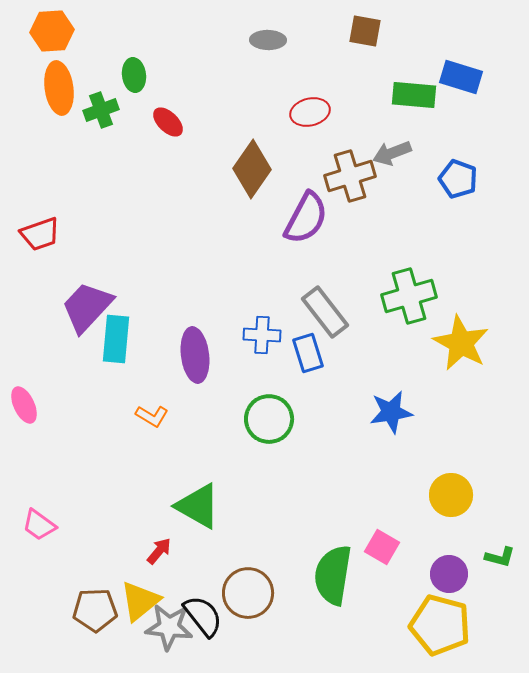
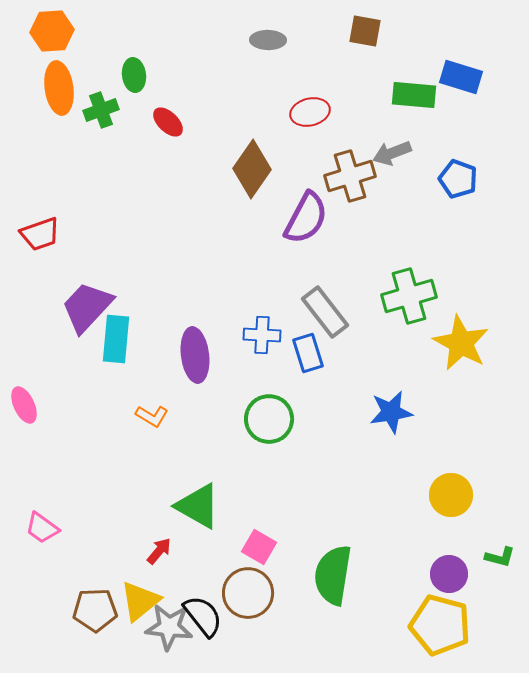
pink trapezoid at (39, 525): moved 3 px right, 3 px down
pink square at (382, 547): moved 123 px left
